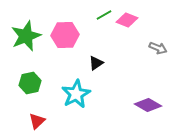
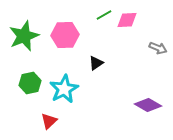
pink diamond: rotated 25 degrees counterclockwise
green star: moved 2 px left
cyan star: moved 12 px left, 5 px up
red triangle: moved 12 px right
